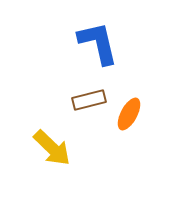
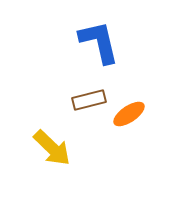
blue L-shape: moved 1 px right, 1 px up
orange ellipse: rotated 28 degrees clockwise
